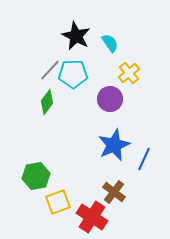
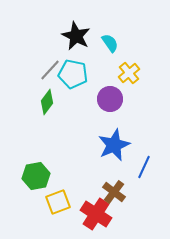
cyan pentagon: rotated 12 degrees clockwise
blue line: moved 8 px down
red cross: moved 4 px right, 3 px up
